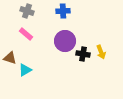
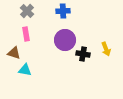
gray cross: rotated 24 degrees clockwise
pink rectangle: rotated 40 degrees clockwise
purple circle: moved 1 px up
yellow arrow: moved 5 px right, 3 px up
brown triangle: moved 4 px right, 5 px up
cyan triangle: rotated 40 degrees clockwise
